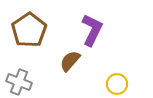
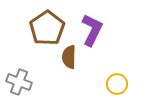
brown pentagon: moved 18 px right, 2 px up
brown semicircle: moved 1 px left, 4 px up; rotated 40 degrees counterclockwise
